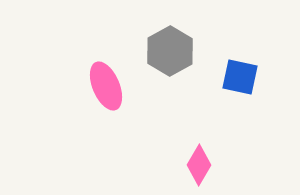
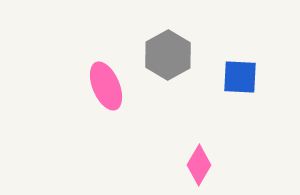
gray hexagon: moved 2 px left, 4 px down
blue square: rotated 9 degrees counterclockwise
